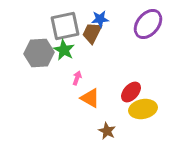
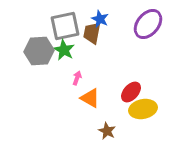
blue star: rotated 30 degrees clockwise
brown trapezoid: rotated 15 degrees counterclockwise
gray hexagon: moved 2 px up
